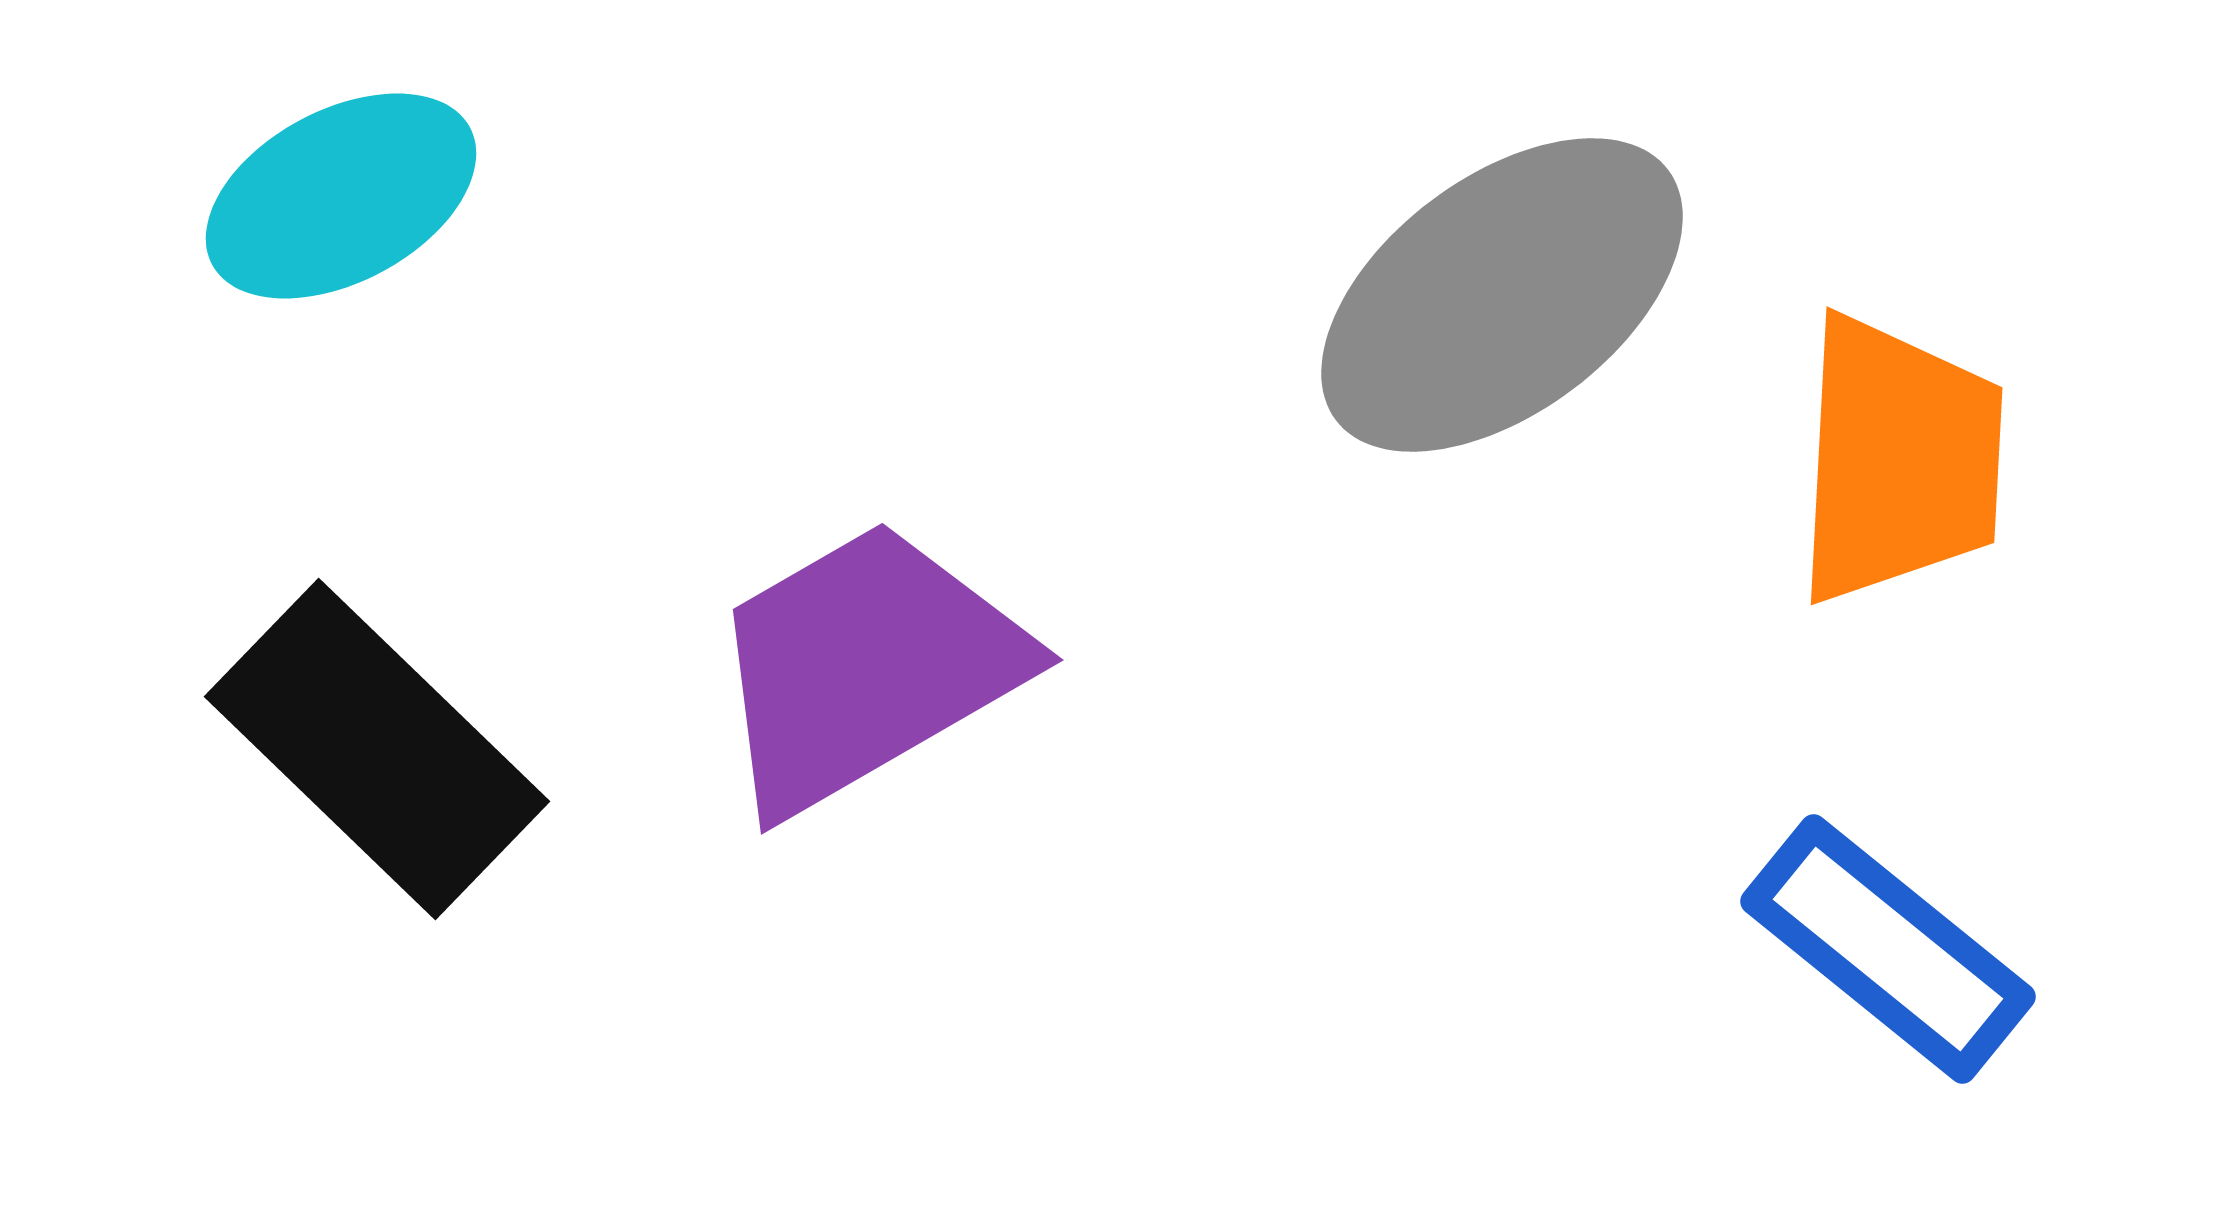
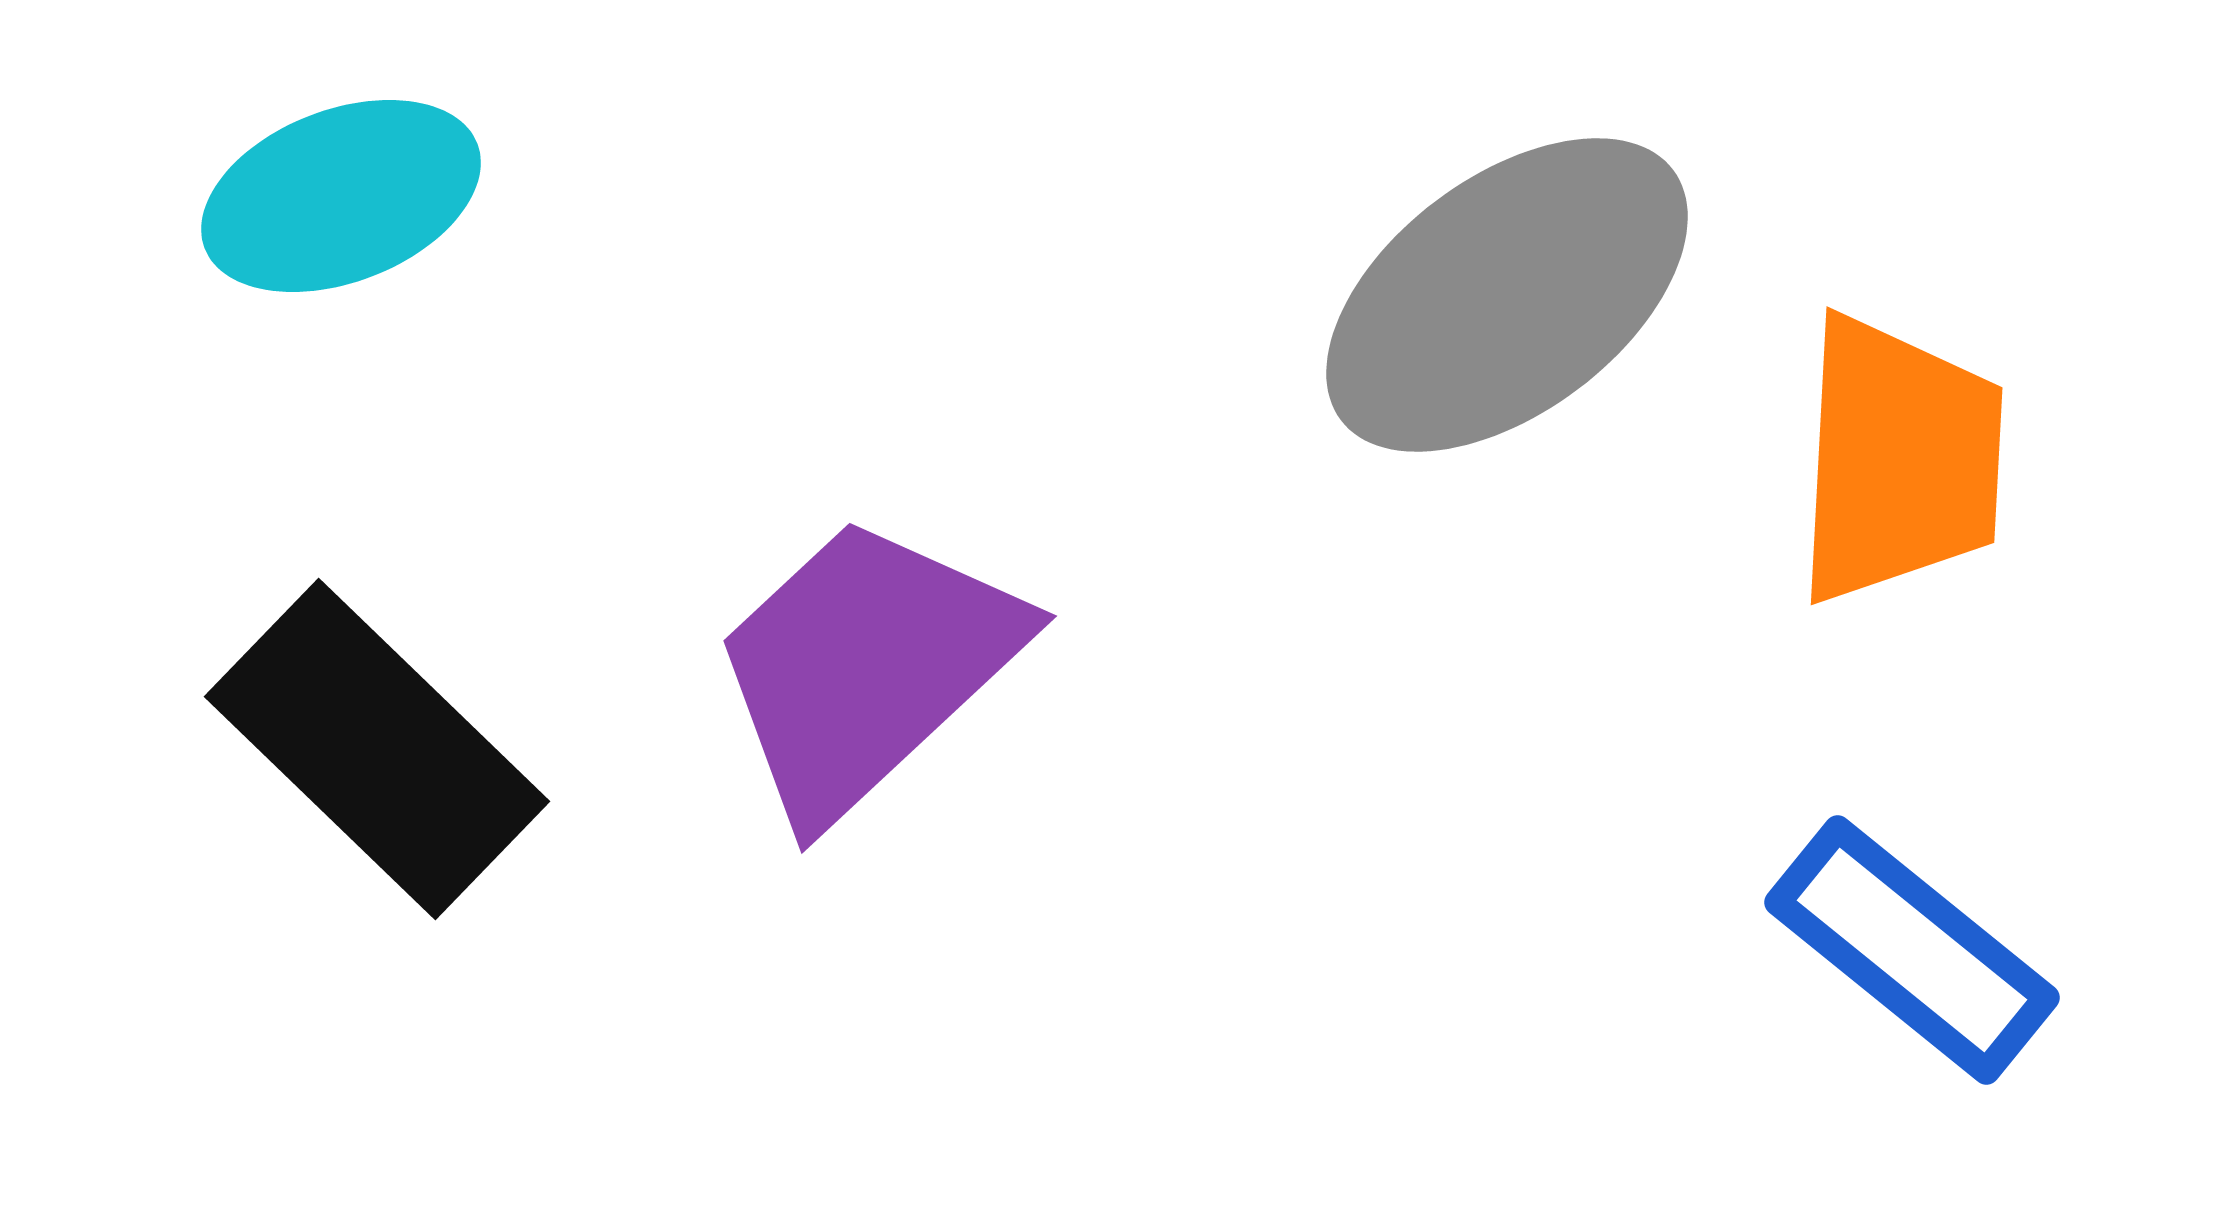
cyan ellipse: rotated 7 degrees clockwise
gray ellipse: moved 5 px right
purple trapezoid: rotated 13 degrees counterclockwise
blue rectangle: moved 24 px right, 1 px down
